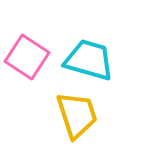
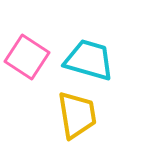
yellow trapezoid: rotated 9 degrees clockwise
